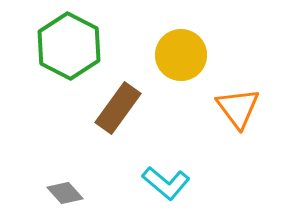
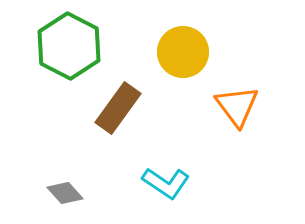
yellow circle: moved 2 px right, 3 px up
orange triangle: moved 1 px left, 2 px up
cyan L-shape: rotated 6 degrees counterclockwise
